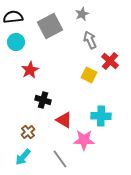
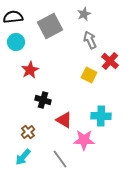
gray star: moved 2 px right
